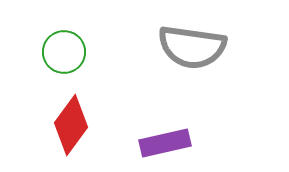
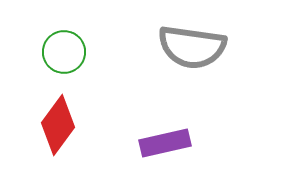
red diamond: moved 13 px left
